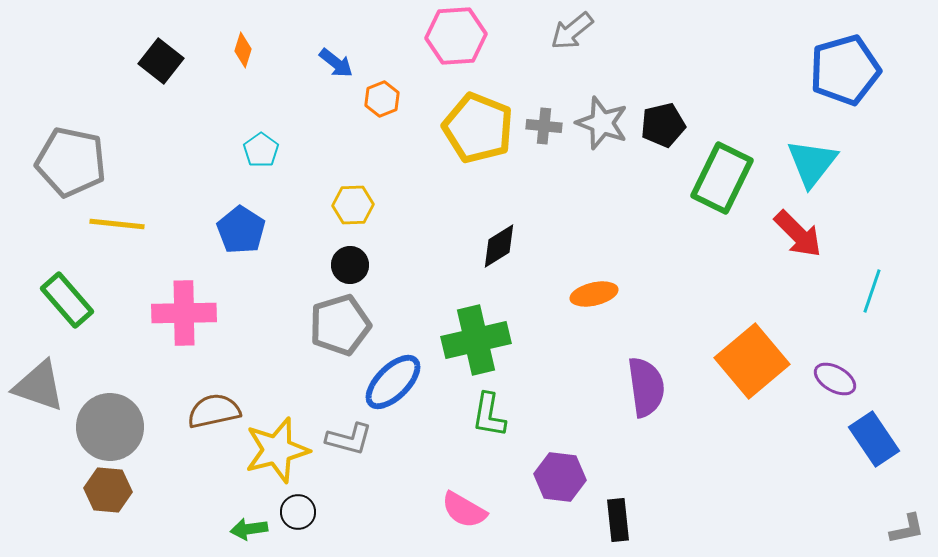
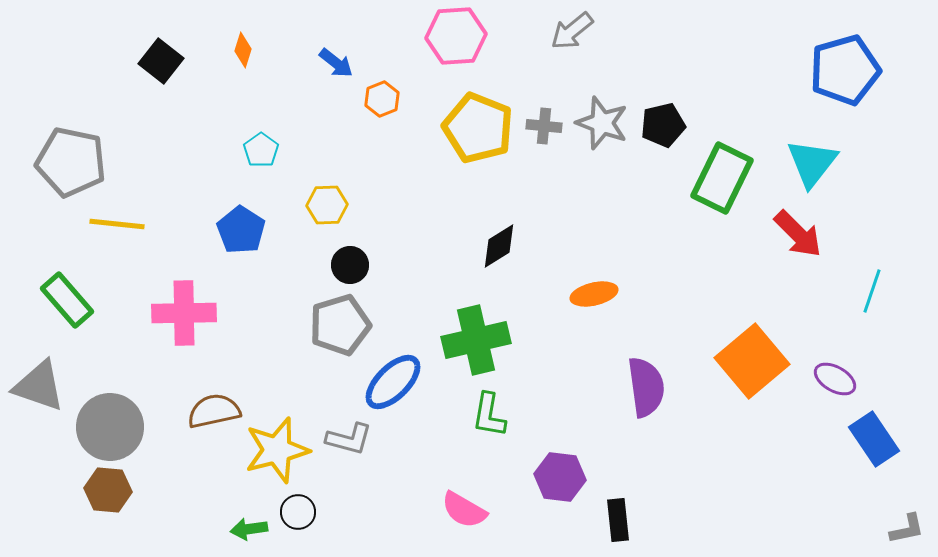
yellow hexagon at (353, 205): moved 26 px left
